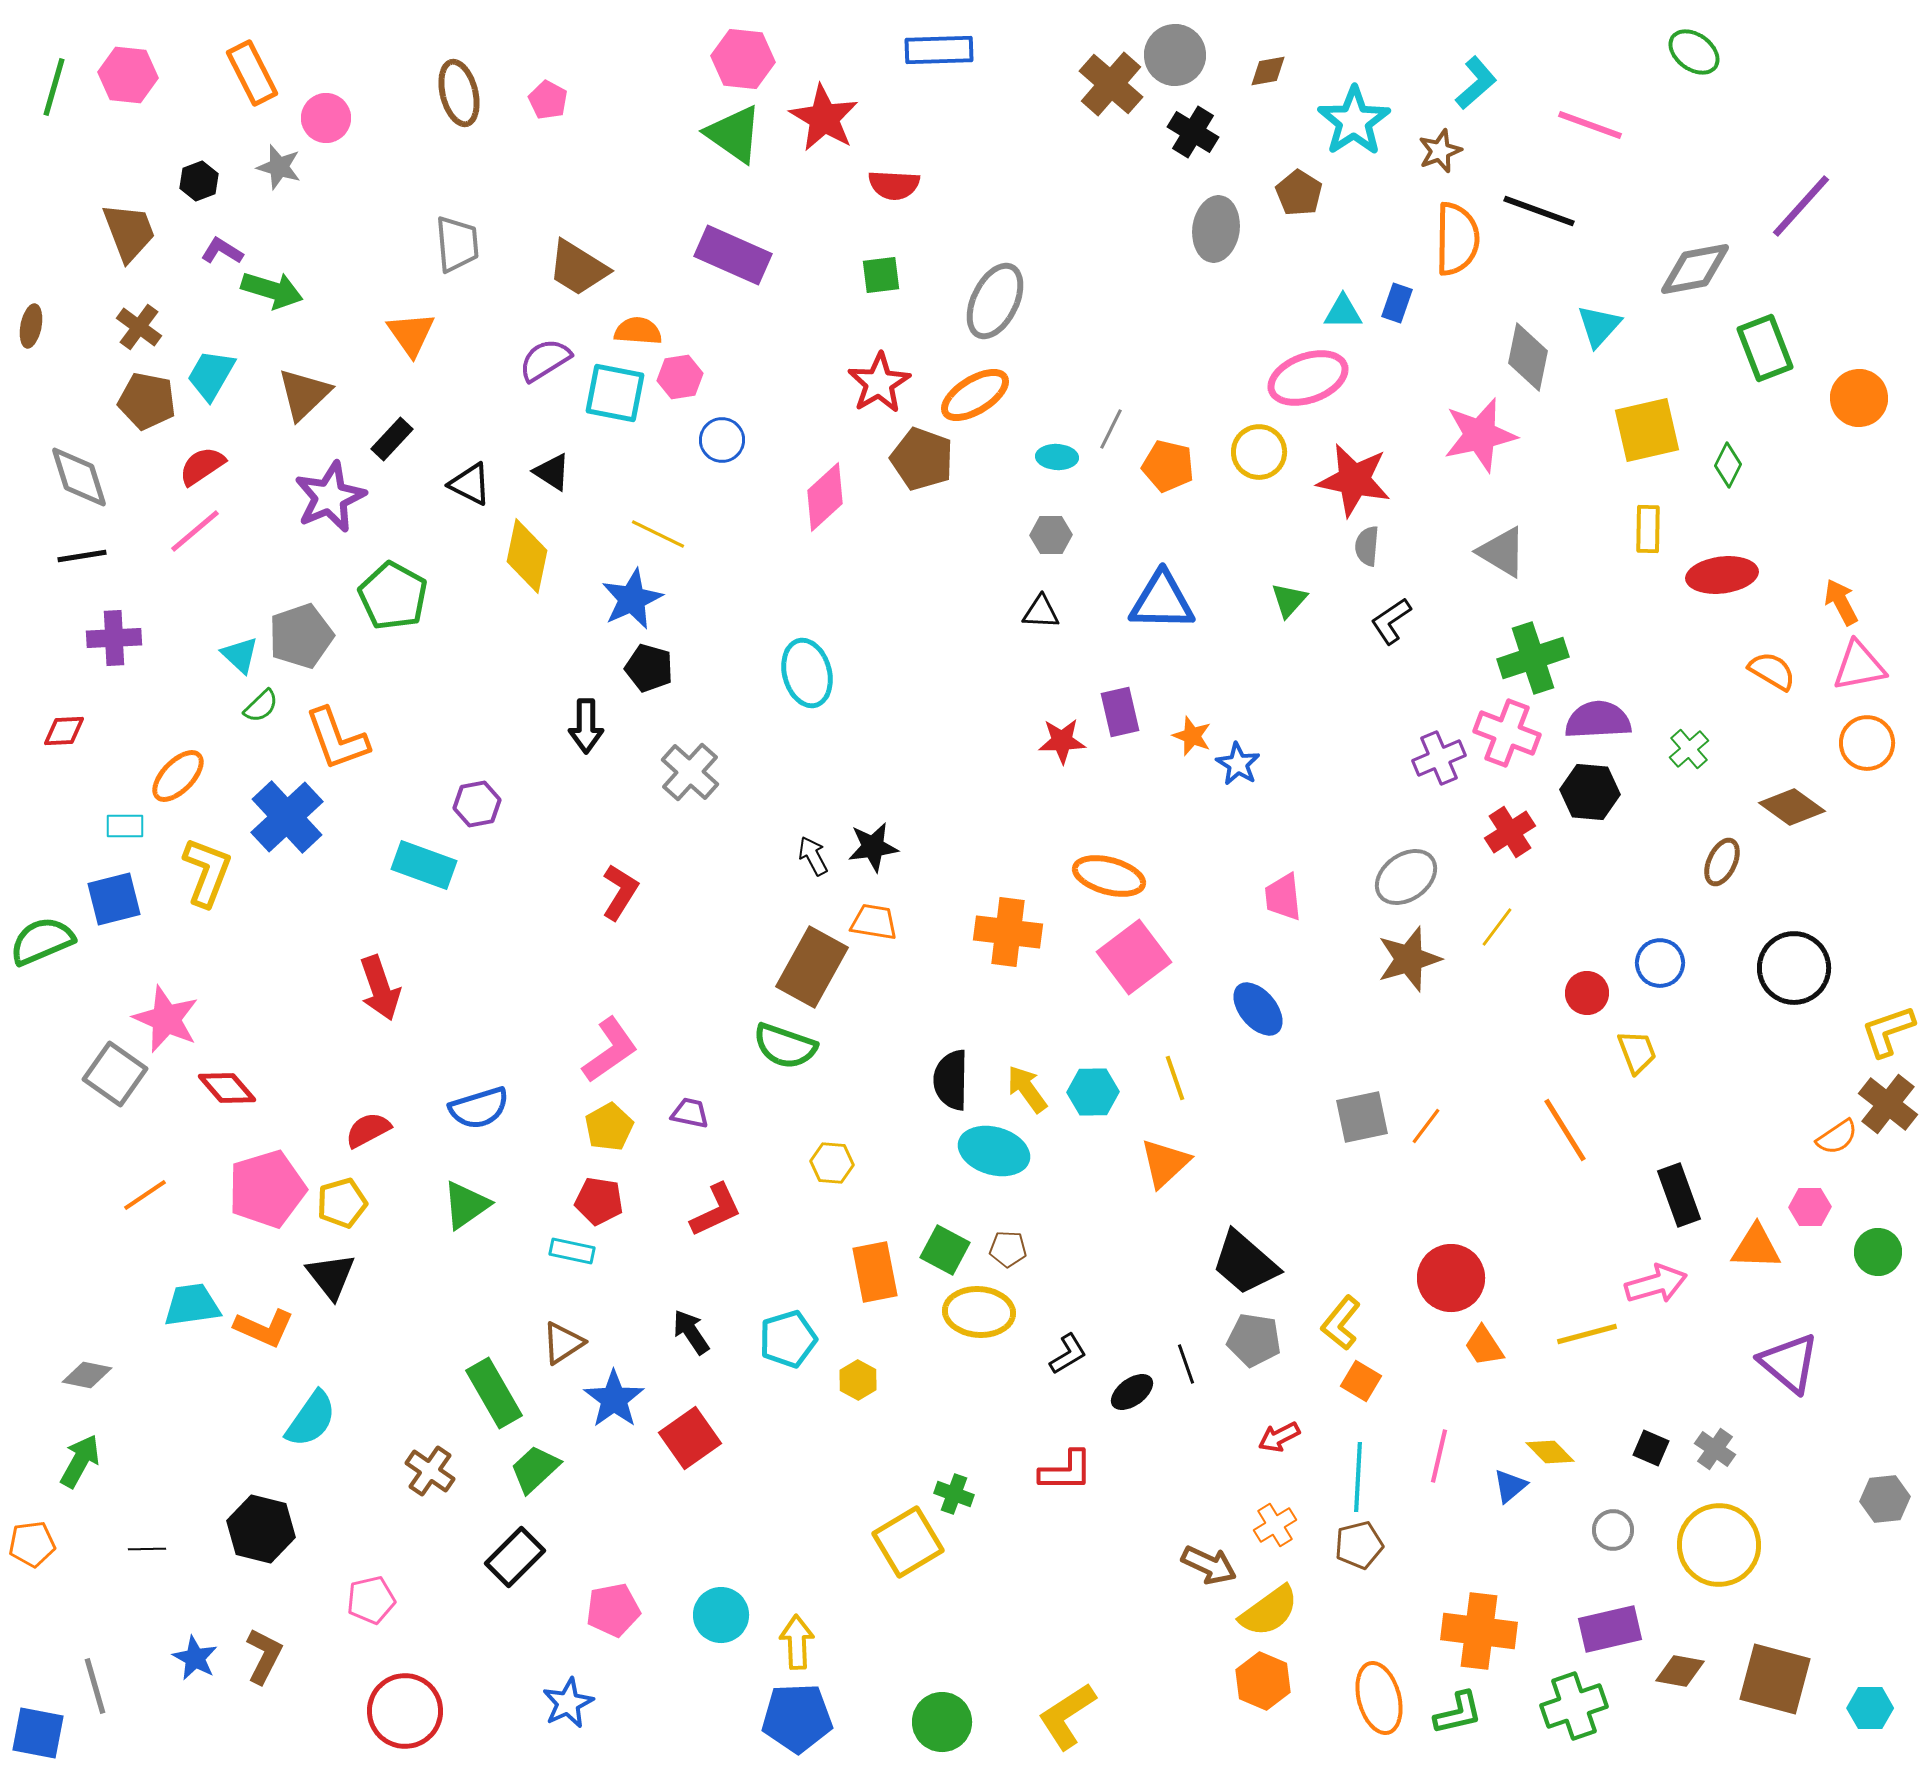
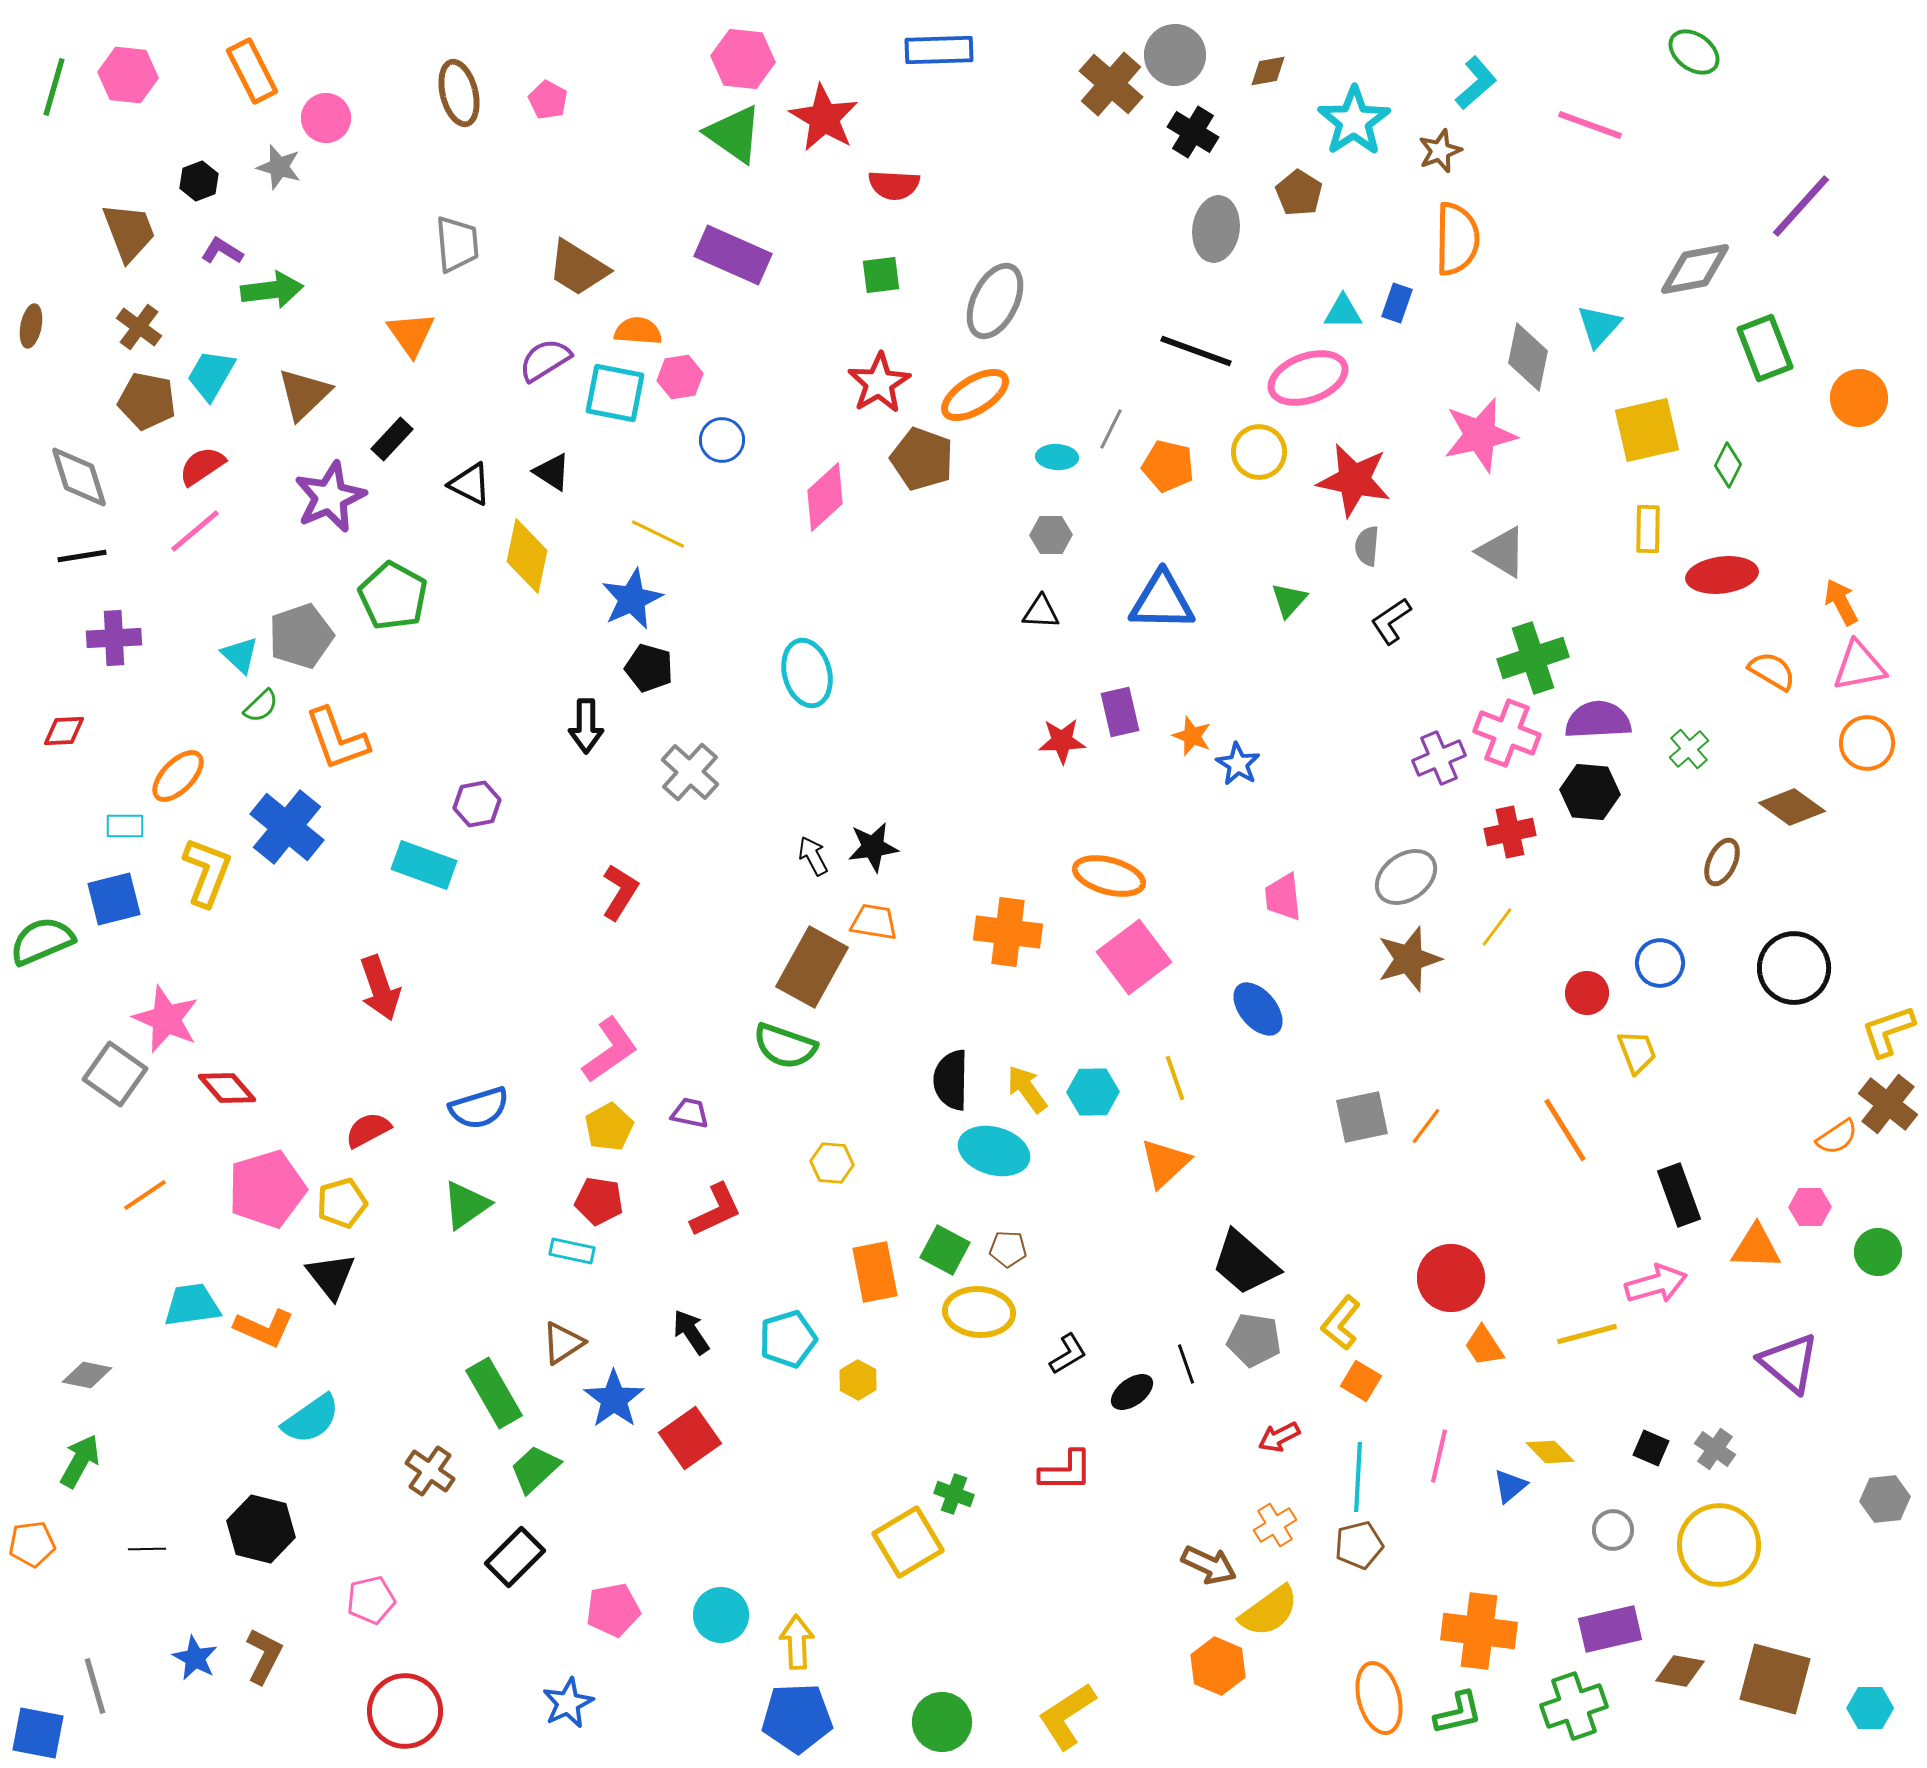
orange rectangle at (252, 73): moved 2 px up
black line at (1539, 211): moved 343 px left, 140 px down
green arrow at (272, 290): rotated 24 degrees counterclockwise
blue cross at (287, 817): moved 10 px down; rotated 8 degrees counterclockwise
red cross at (1510, 832): rotated 21 degrees clockwise
cyan semicircle at (311, 1419): rotated 20 degrees clockwise
orange hexagon at (1263, 1681): moved 45 px left, 15 px up
